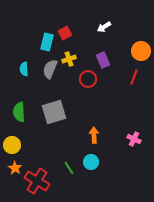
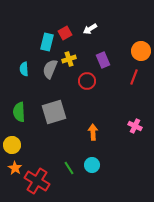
white arrow: moved 14 px left, 2 px down
red circle: moved 1 px left, 2 px down
orange arrow: moved 1 px left, 3 px up
pink cross: moved 1 px right, 13 px up
cyan circle: moved 1 px right, 3 px down
